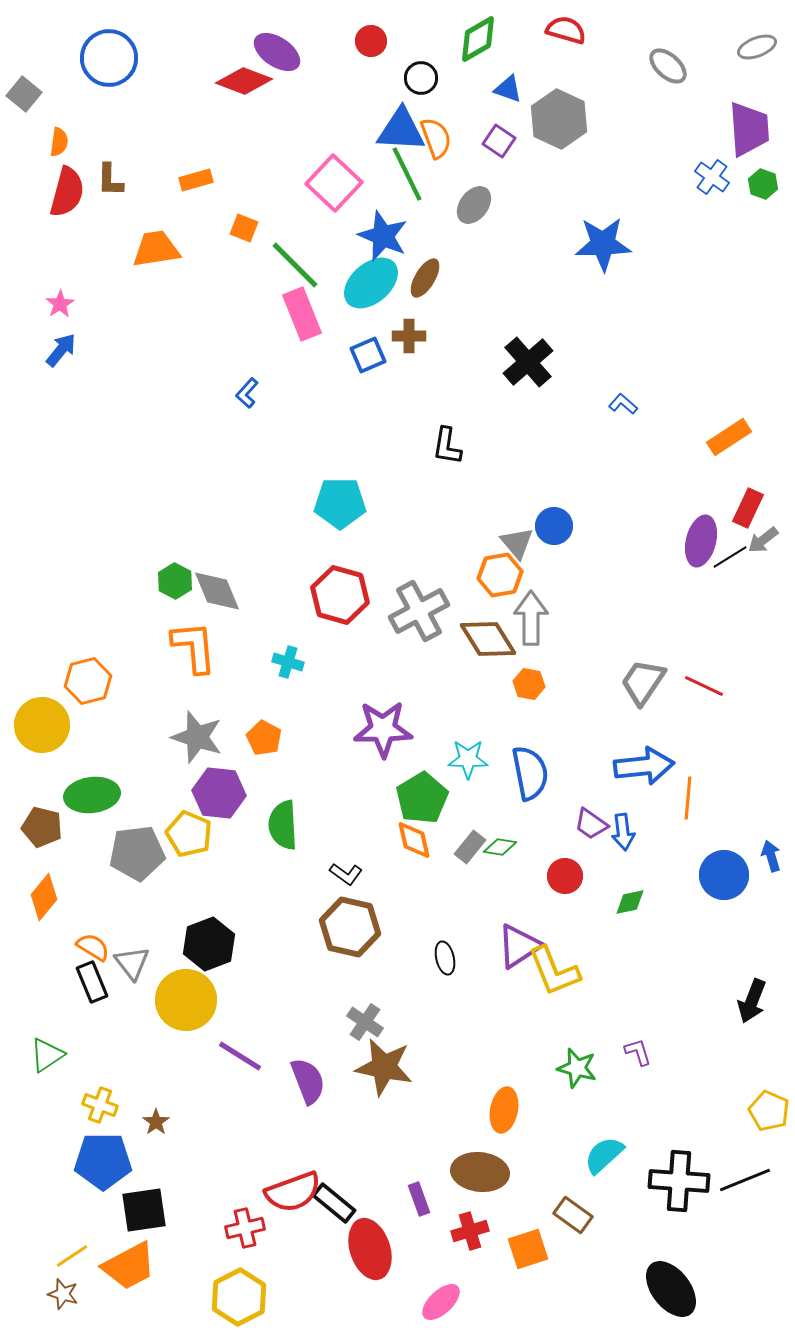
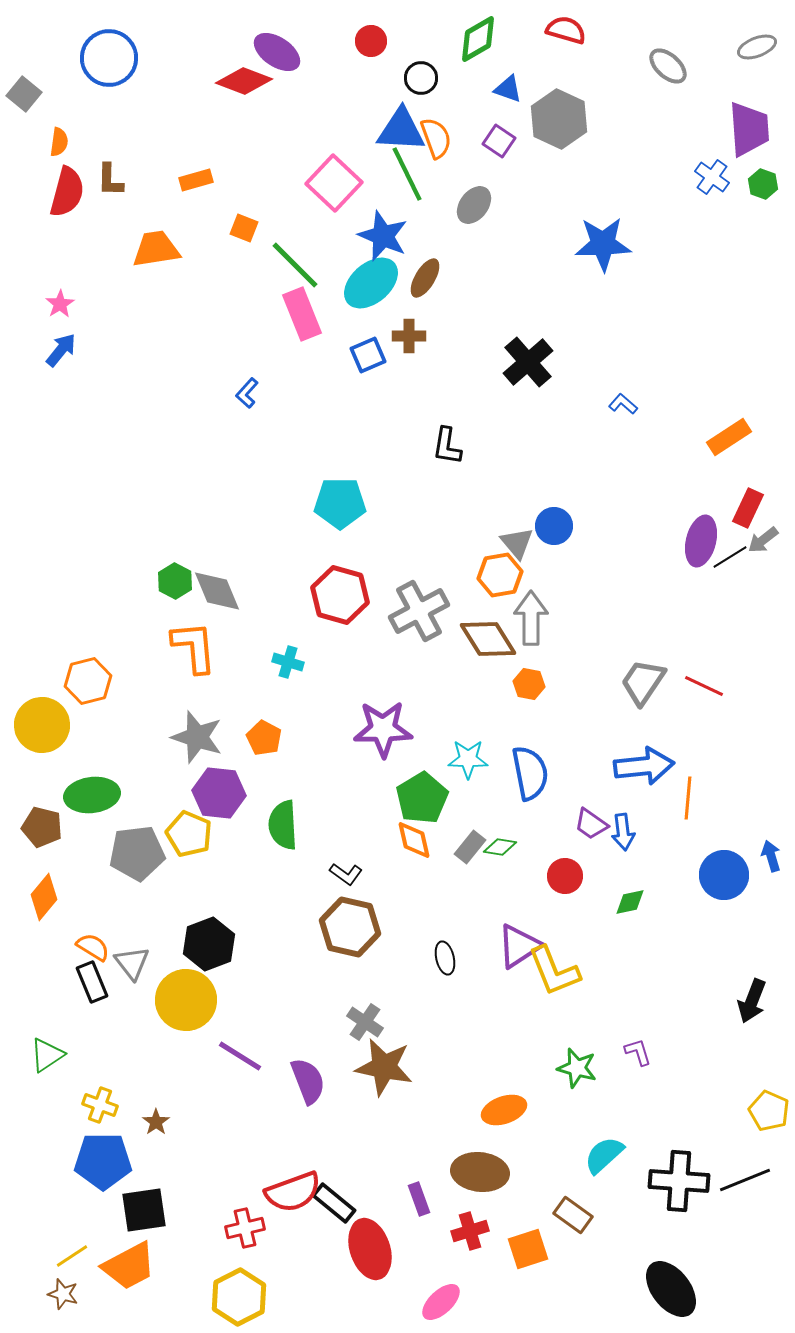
orange ellipse at (504, 1110): rotated 60 degrees clockwise
